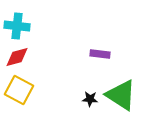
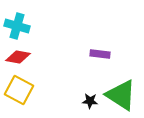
cyan cross: rotated 10 degrees clockwise
red diamond: moved 1 px right; rotated 25 degrees clockwise
black star: moved 2 px down
